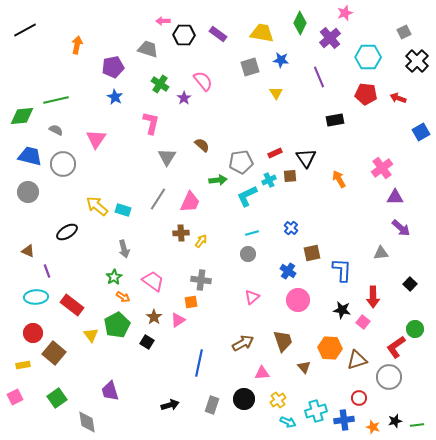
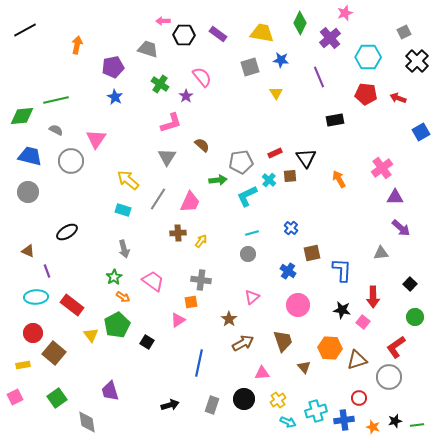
pink semicircle at (203, 81): moved 1 px left, 4 px up
purple star at (184, 98): moved 2 px right, 2 px up
pink L-shape at (151, 123): moved 20 px right; rotated 60 degrees clockwise
gray circle at (63, 164): moved 8 px right, 3 px up
cyan cross at (269, 180): rotated 24 degrees counterclockwise
yellow arrow at (97, 206): moved 31 px right, 26 px up
brown cross at (181, 233): moved 3 px left
pink circle at (298, 300): moved 5 px down
brown star at (154, 317): moved 75 px right, 2 px down
green circle at (415, 329): moved 12 px up
